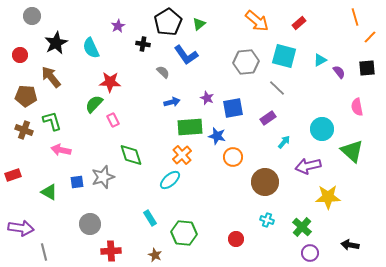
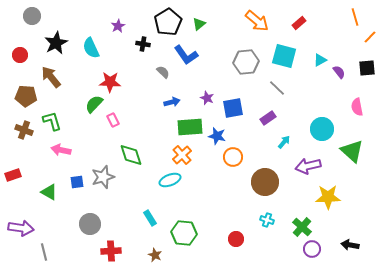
cyan ellipse at (170, 180): rotated 20 degrees clockwise
purple circle at (310, 253): moved 2 px right, 4 px up
